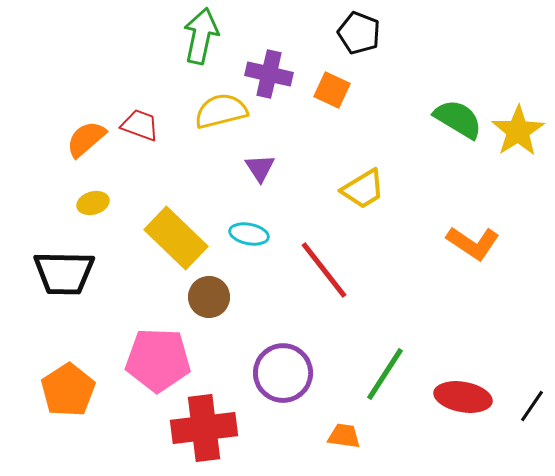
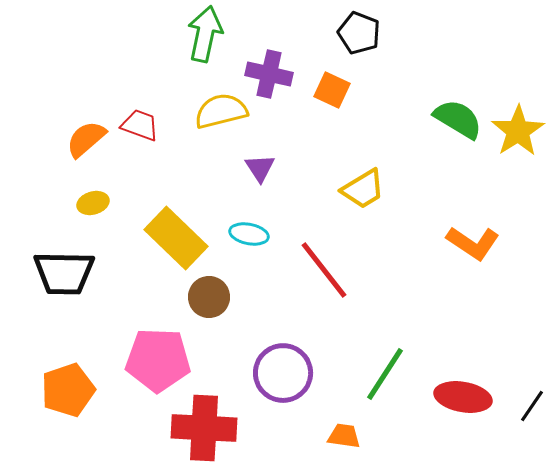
green arrow: moved 4 px right, 2 px up
orange pentagon: rotated 14 degrees clockwise
red cross: rotated 10 degrees clockwise
